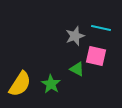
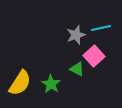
cyan line: rotated 24 degrees counterclockwise
gray star: moved 1 px right, 1 px up
pink square: moved 2 px left; rotated 35 degrees clockwise
yellow semicircle: moved 1 px up
